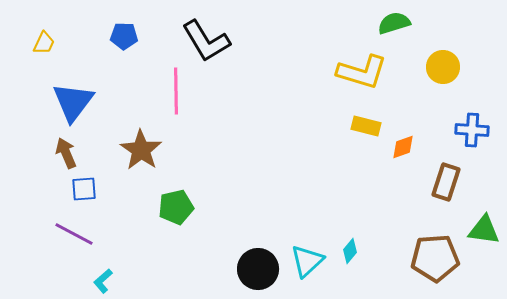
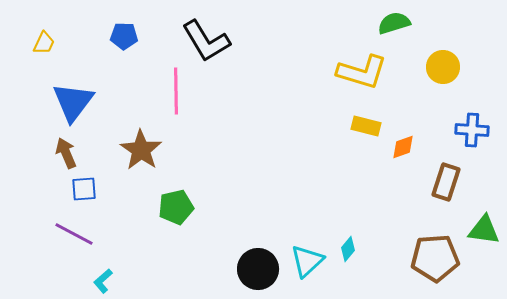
cyan diamond: moved 2 px left, 2 px up
